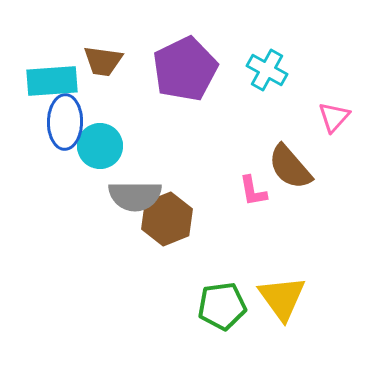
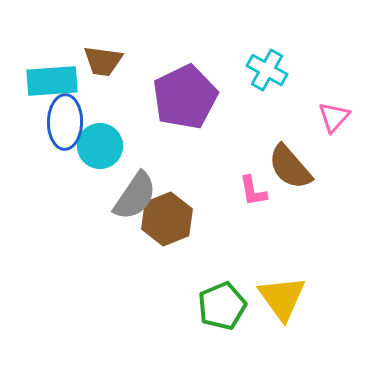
purple pentagon: moved 28 px down
gray semicircle: rotated 56 degrees counterclockwise
green pentagon: rotated 15 degrees counterclockwise
